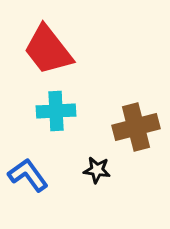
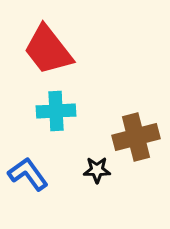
brown cross: moved 10 px down
black star: rotated 8 degrees counterclockwise
blue L-shape: moved 1 px up
